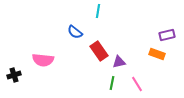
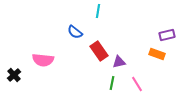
black cross: rotated 24 degrees counterclockwise
